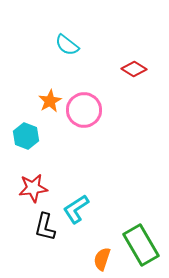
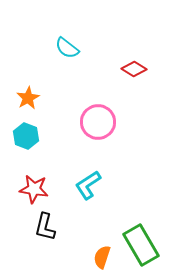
cyan semicircle: moved 3 px down
orange star: moved 22 px left, 3 px up
pink circle: moved 14 px right, 12 px down
red star: moved 1 px right, 1 px down; rotated 16 degrees clockwise
cyan L-shape: moved 12 px right, 24 px up
orange semicircle: moved 2 px up
